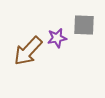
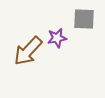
gray square: moved 6 px up
